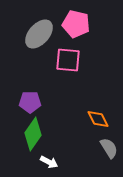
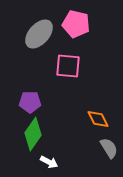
pink square: moved 6 px down
